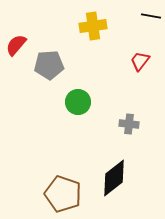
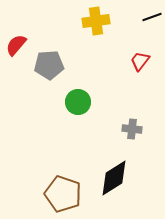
black line: moved 1 px right, 1 px down; rotated 30 degrees counterclockwise
yellow cross: moved 3 px right, 5 px up
gray cross: moved 3 px right, 5 px down
black diamond: rotated 6 degrees clockwise
